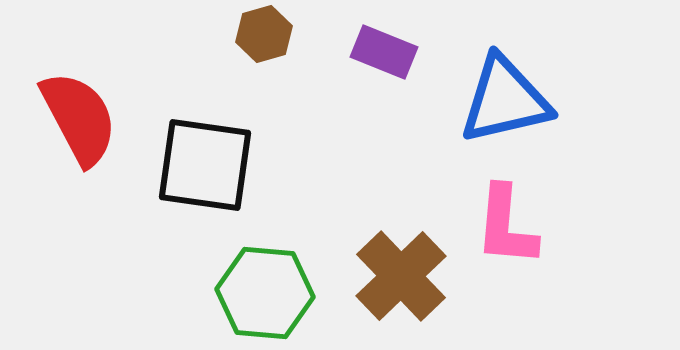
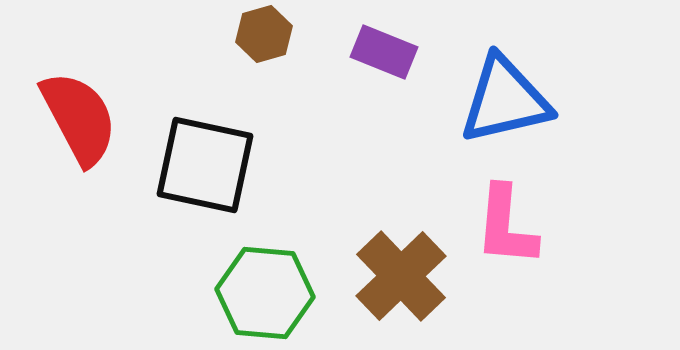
black square: rotated 4 degrees clockwise
